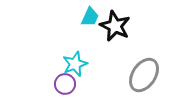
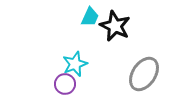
gray ellipse: moved 1 px up
